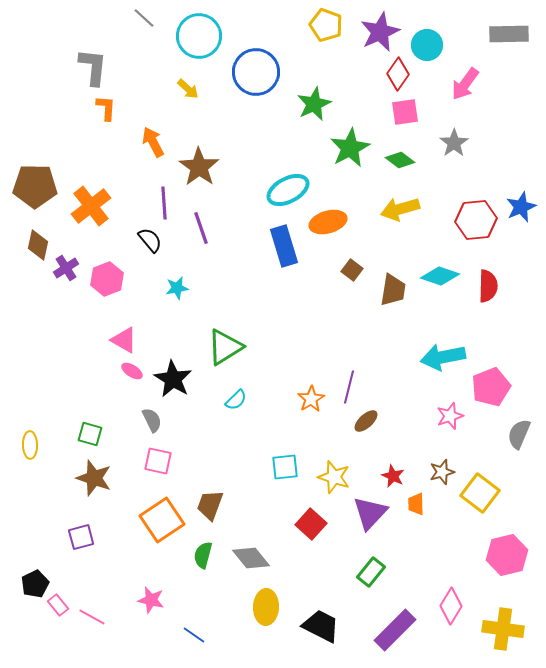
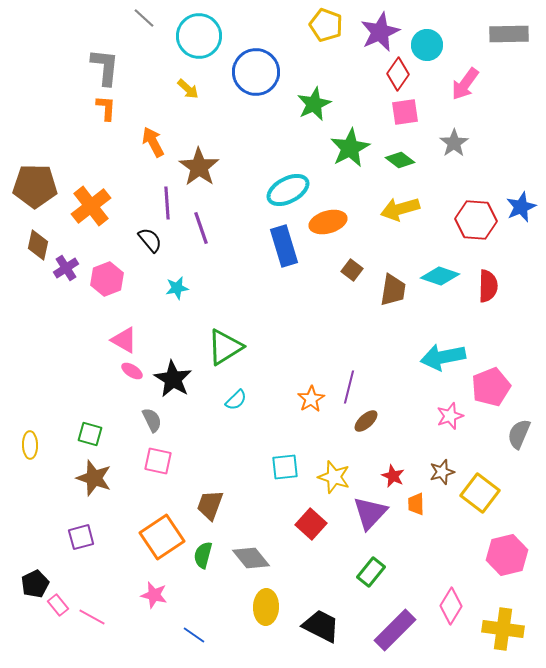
gray L-shape at (93, 67): moved 12 px right
purple line at (164, 203): moved 3 px right
red hexagon at (476, 220): rotated 9 degrees clockwise
orange square at (162, 520): moved 17 px down
pink star at (151, 600): moved 3 px right, 5 px up
